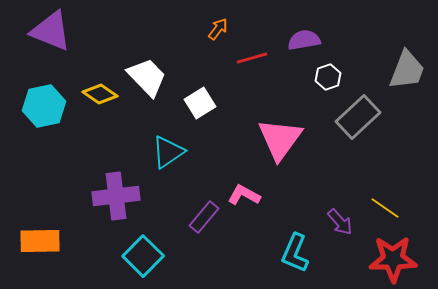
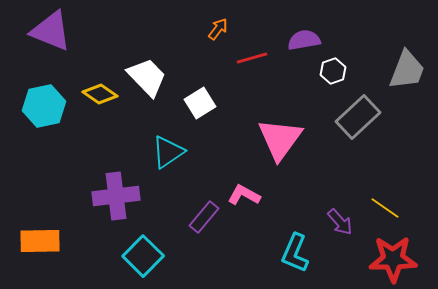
white hexagon: moved 5 px right, 6 px up
